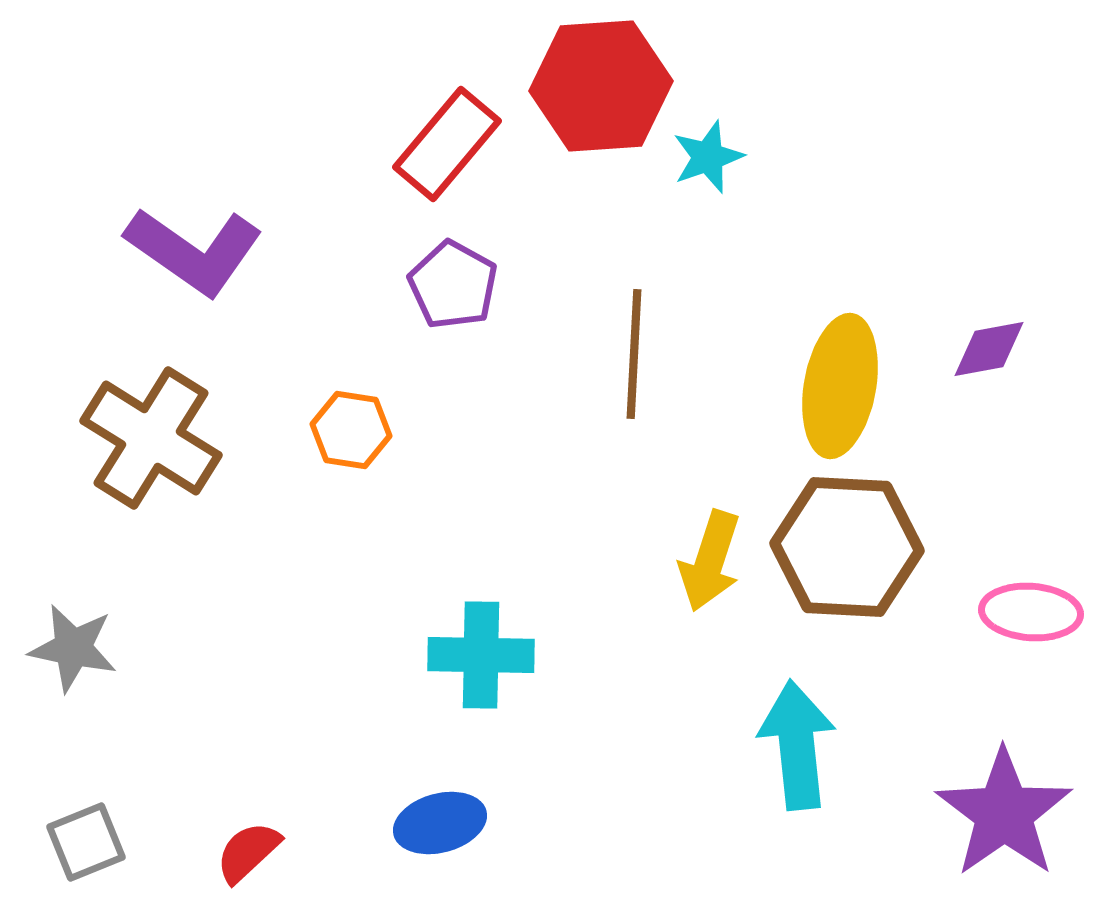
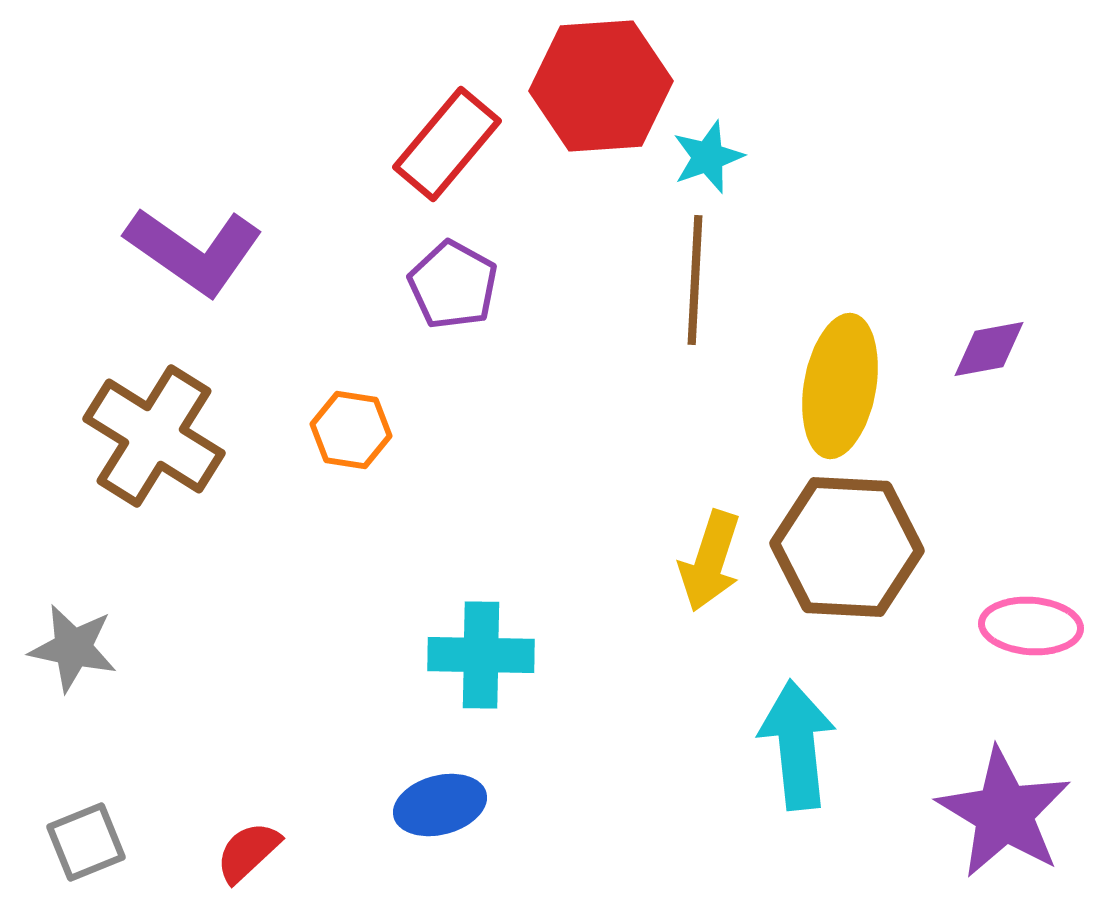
brown line: moved 61 px right, 74 px up
brown cross: moved 3 px right, 2 px up
pink ellipse: moved 14 px down
purple star: rotated 6 degrees counterclockwise
blue ellipse: moved 18 px up
